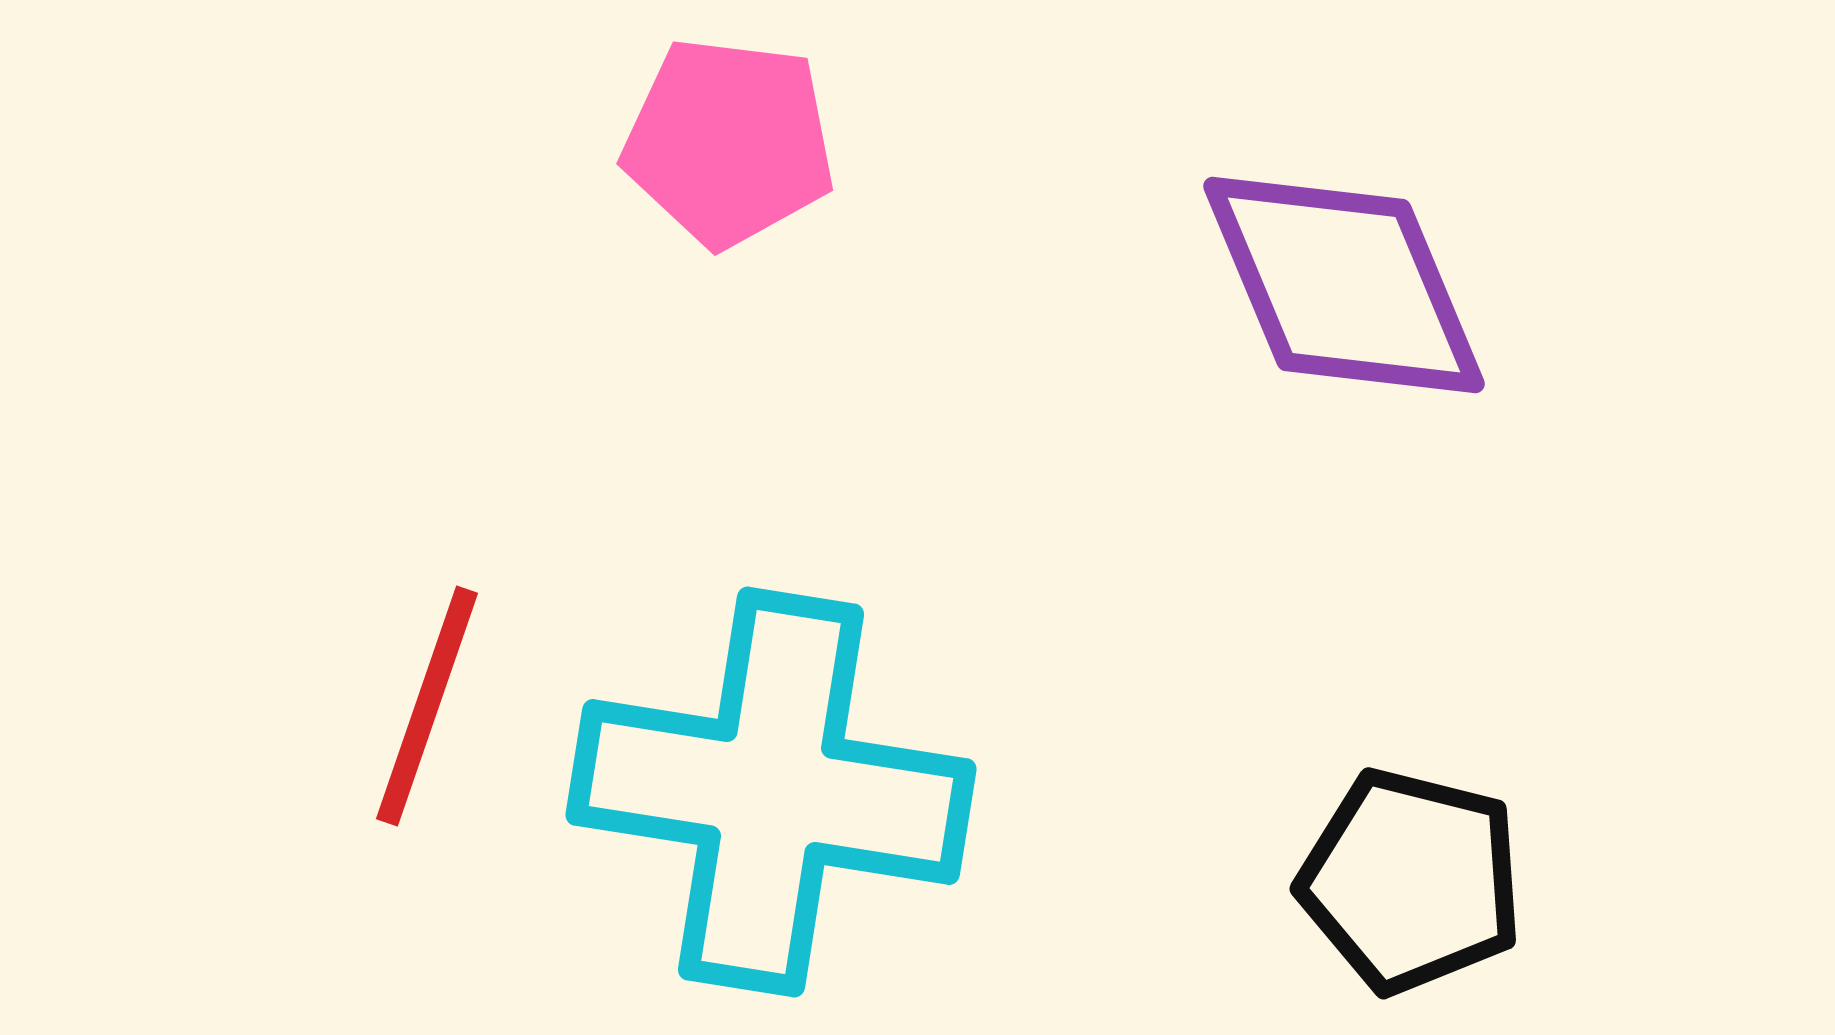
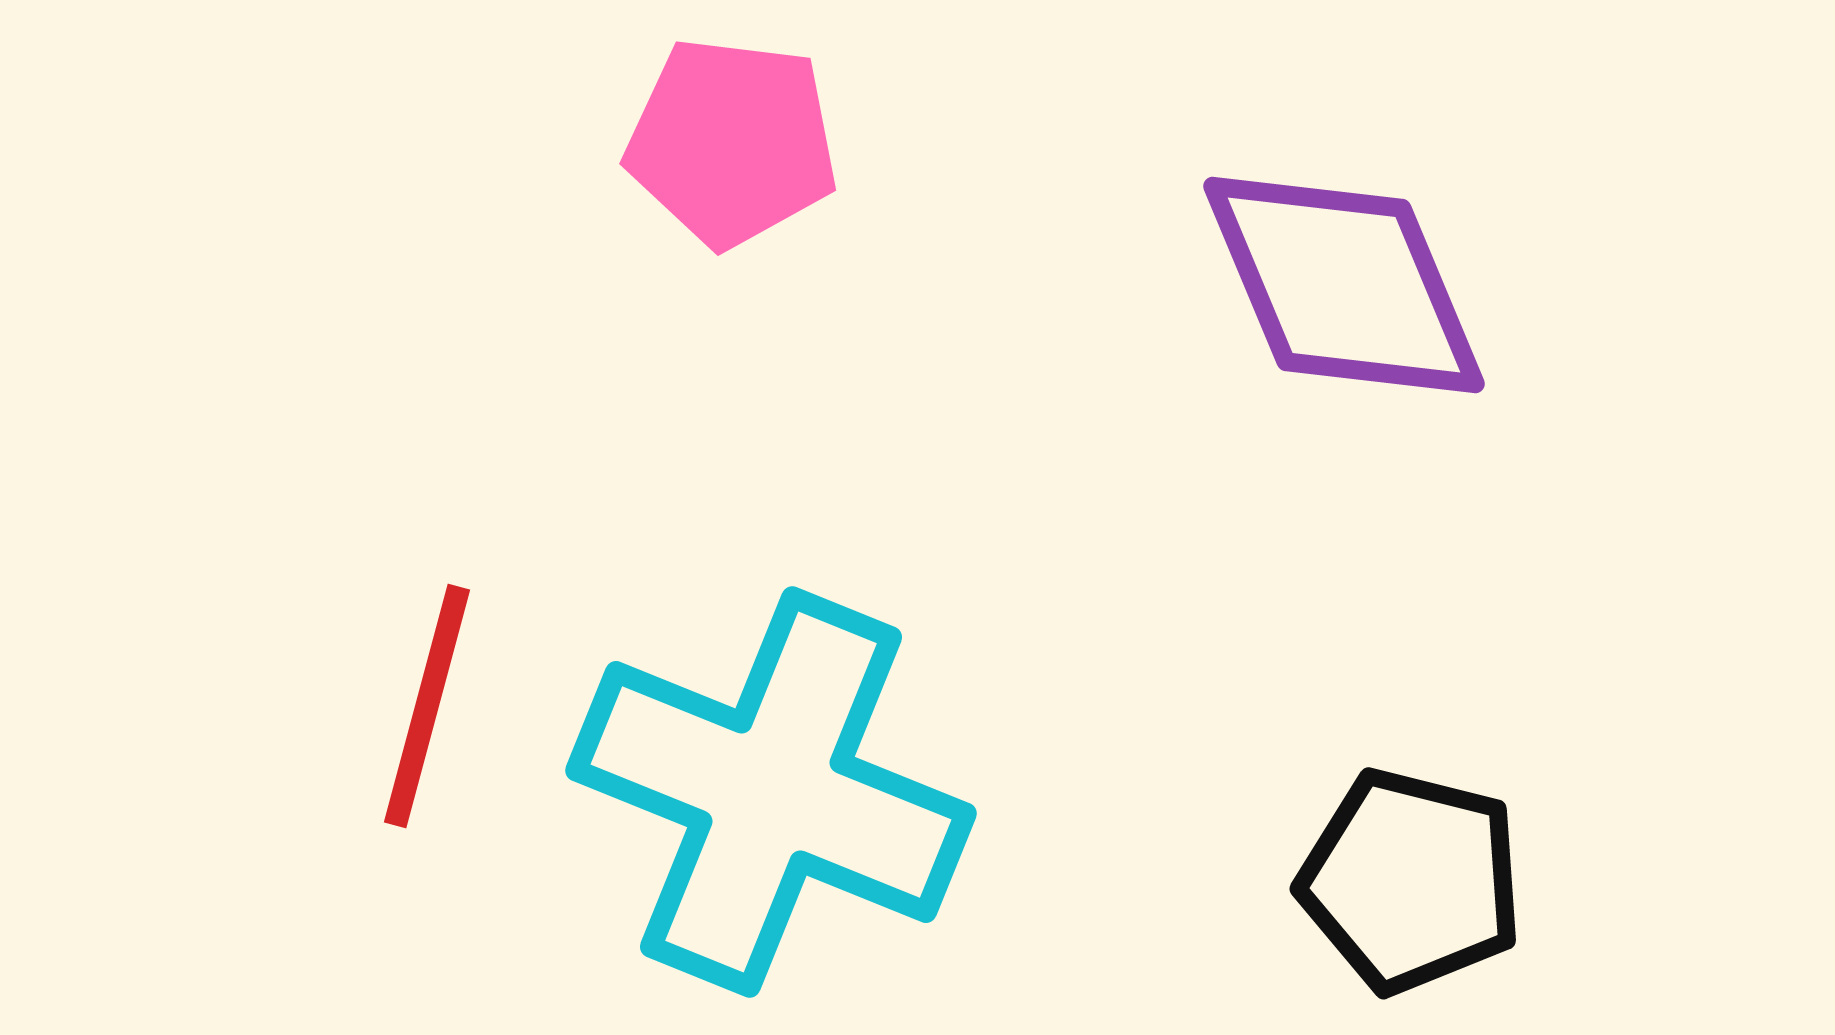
pink pentagon: moved 3 px right
red line: rotated 4 degrees counterclockwise
cyan cross: rotated 13 degrees clockwise
